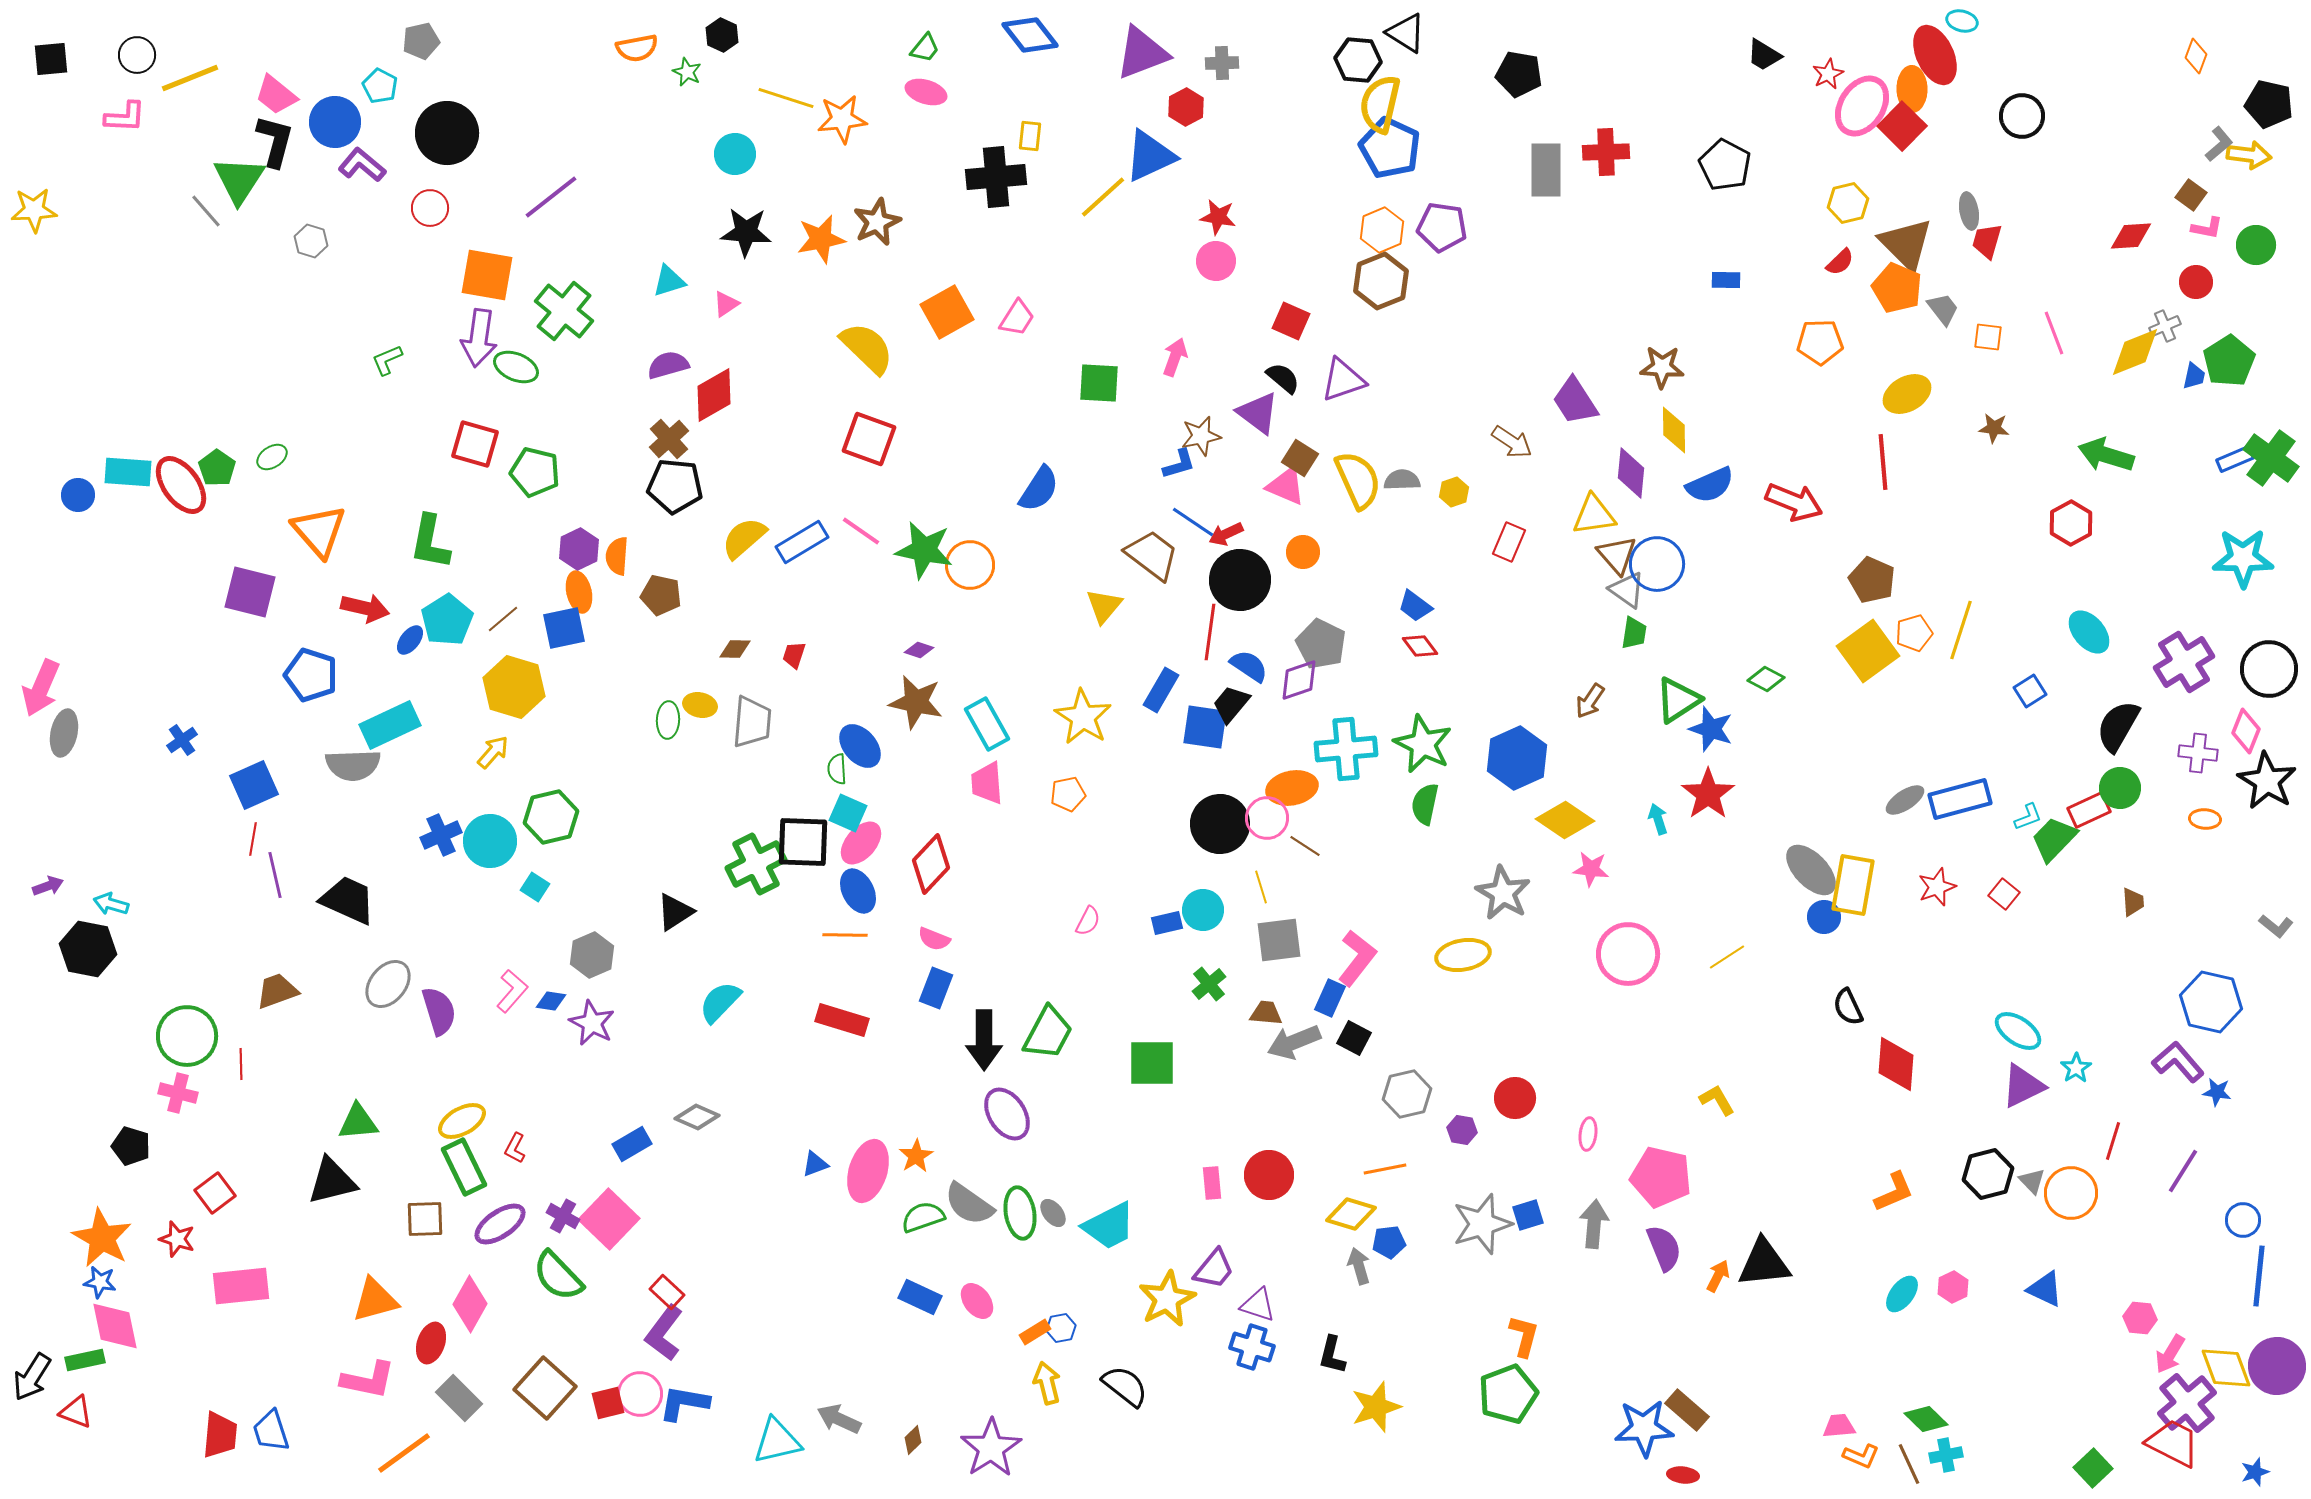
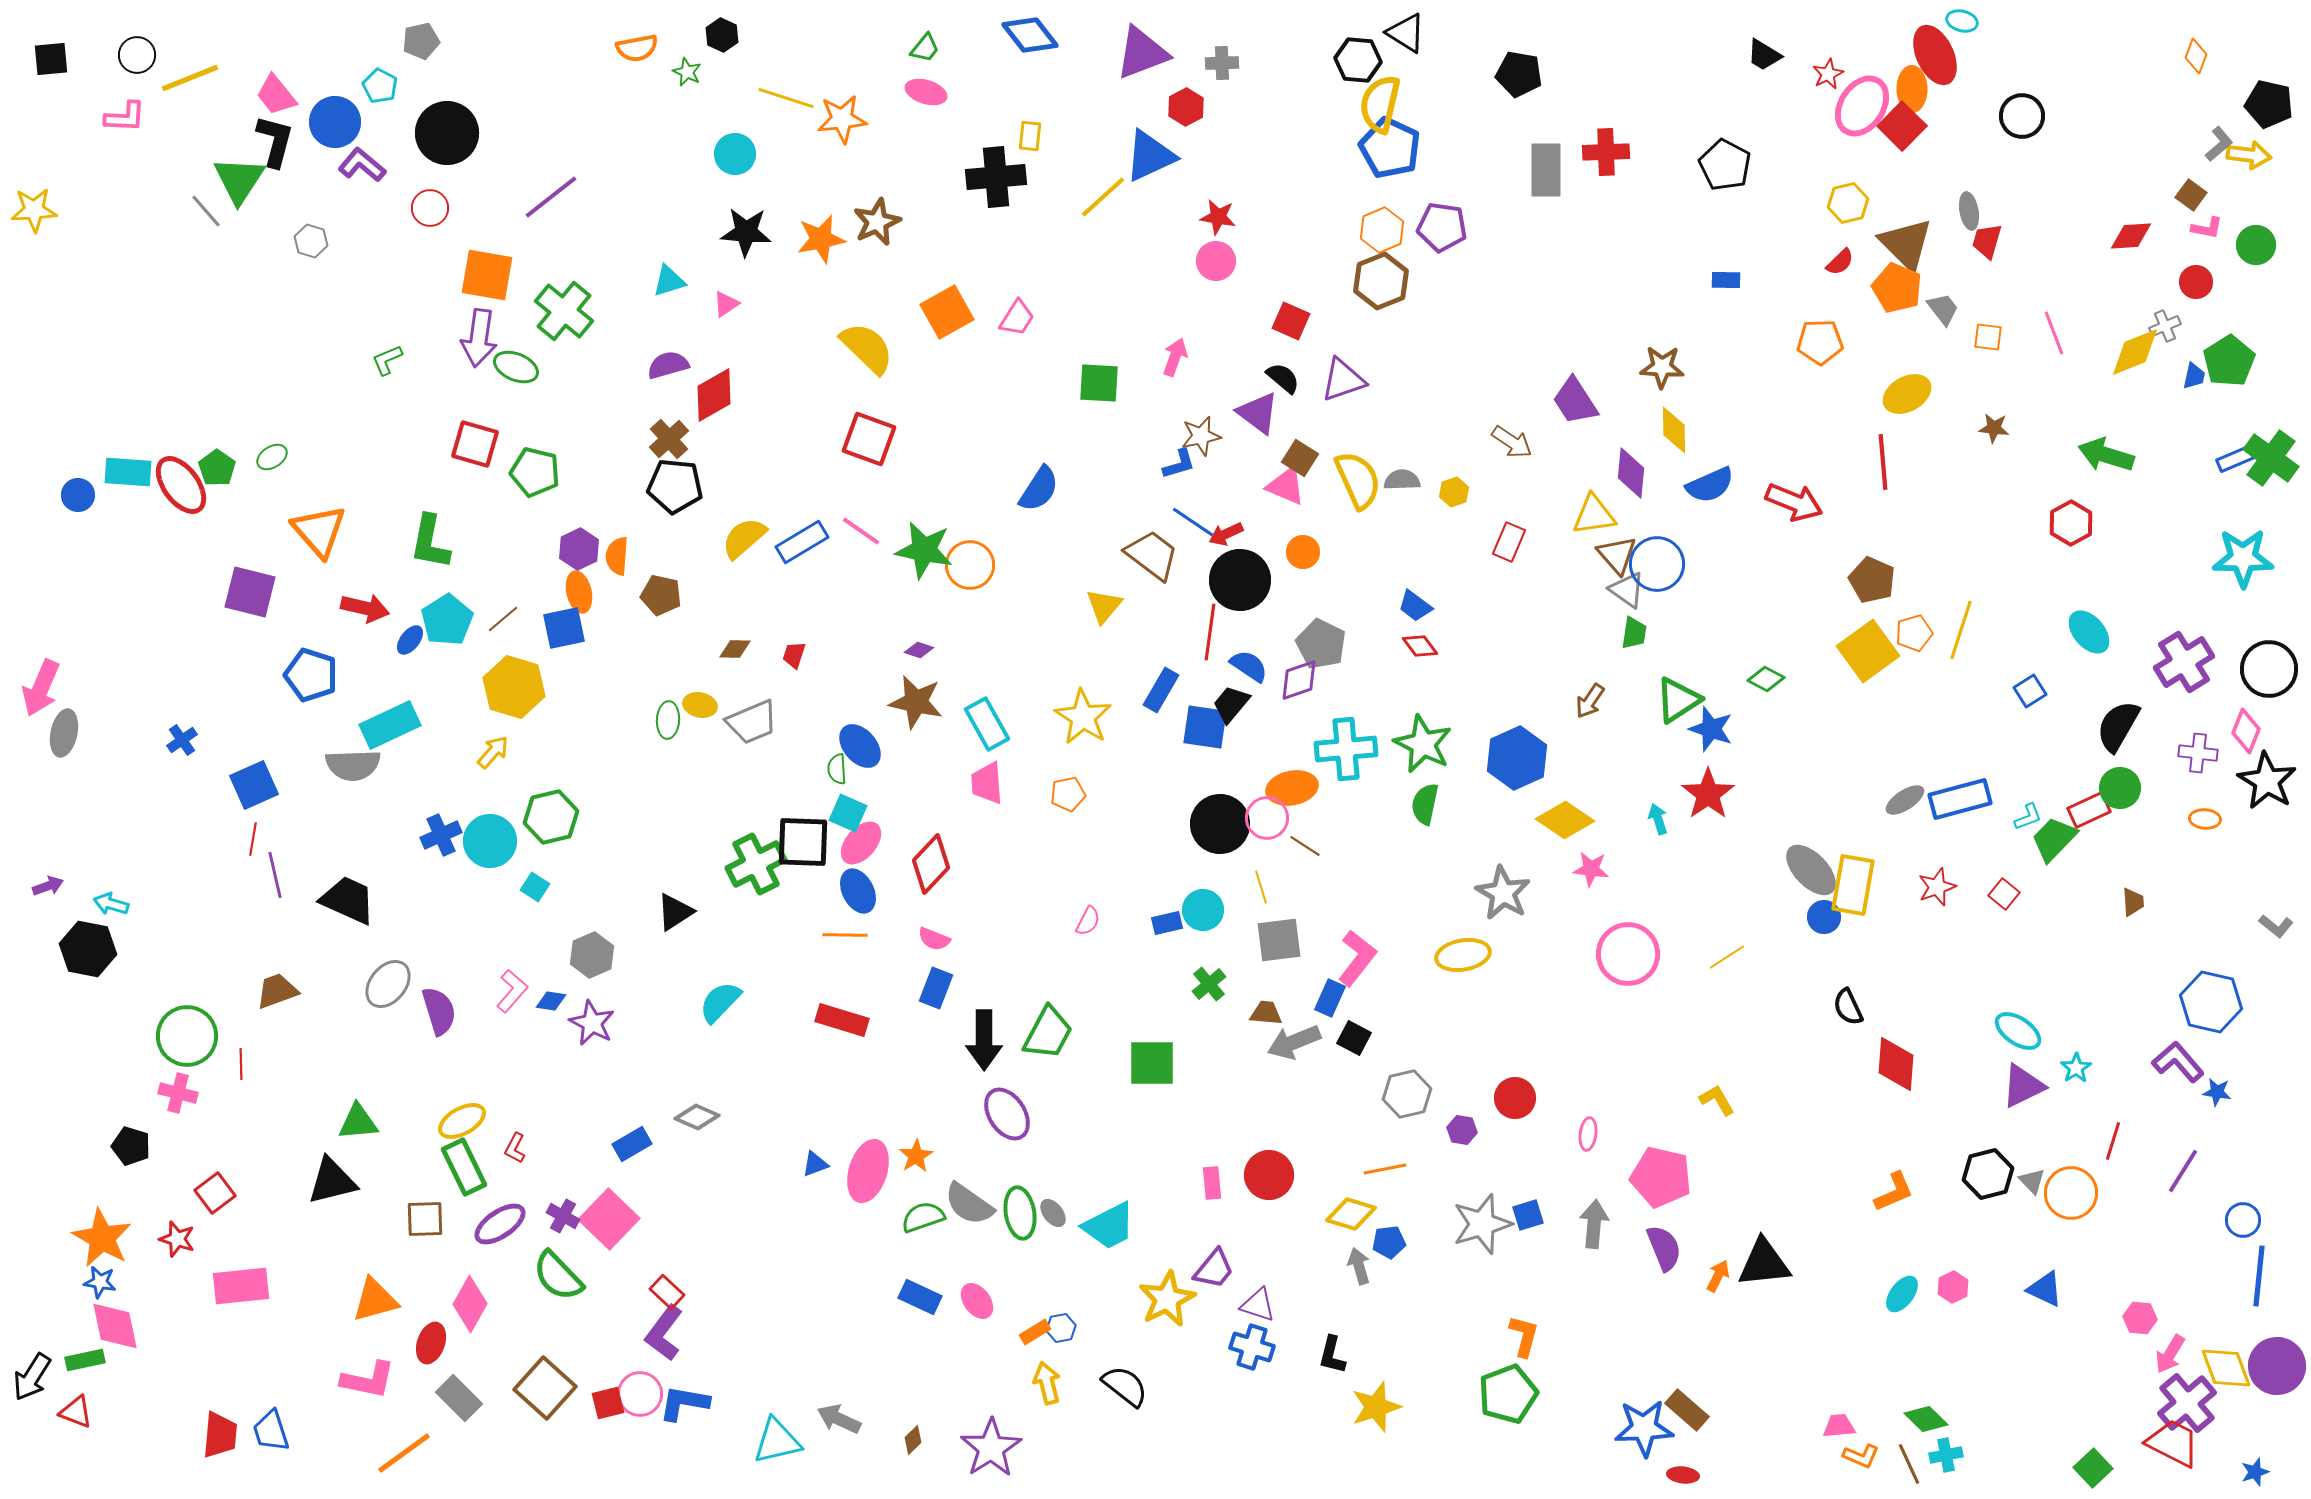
pink trapezoid at (276, 95): rotated 12 degrees clockwise
gray trapezoid at (752, 722): rotated 62 degrees clockwise
